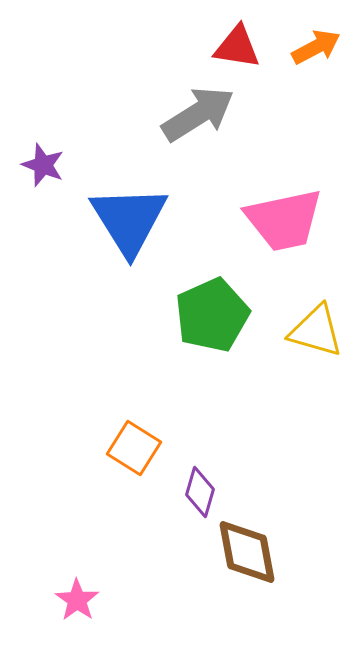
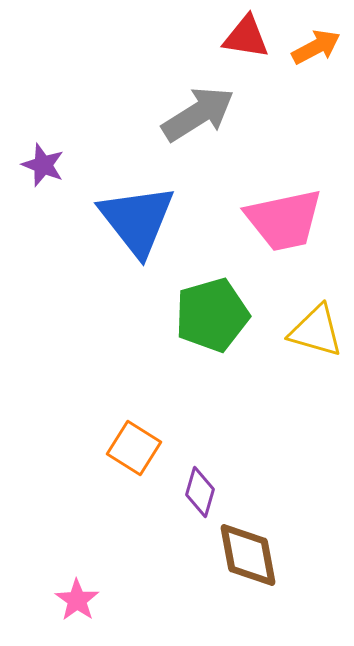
red triangle: moved 9 px right, 10 px up
blue triangle: moved 8 px right; rotated 6 degrees counterclockwise
green pentagon: rotated 8 degrees clockwise
brown diamond: moved 1 px right, 3 px down
